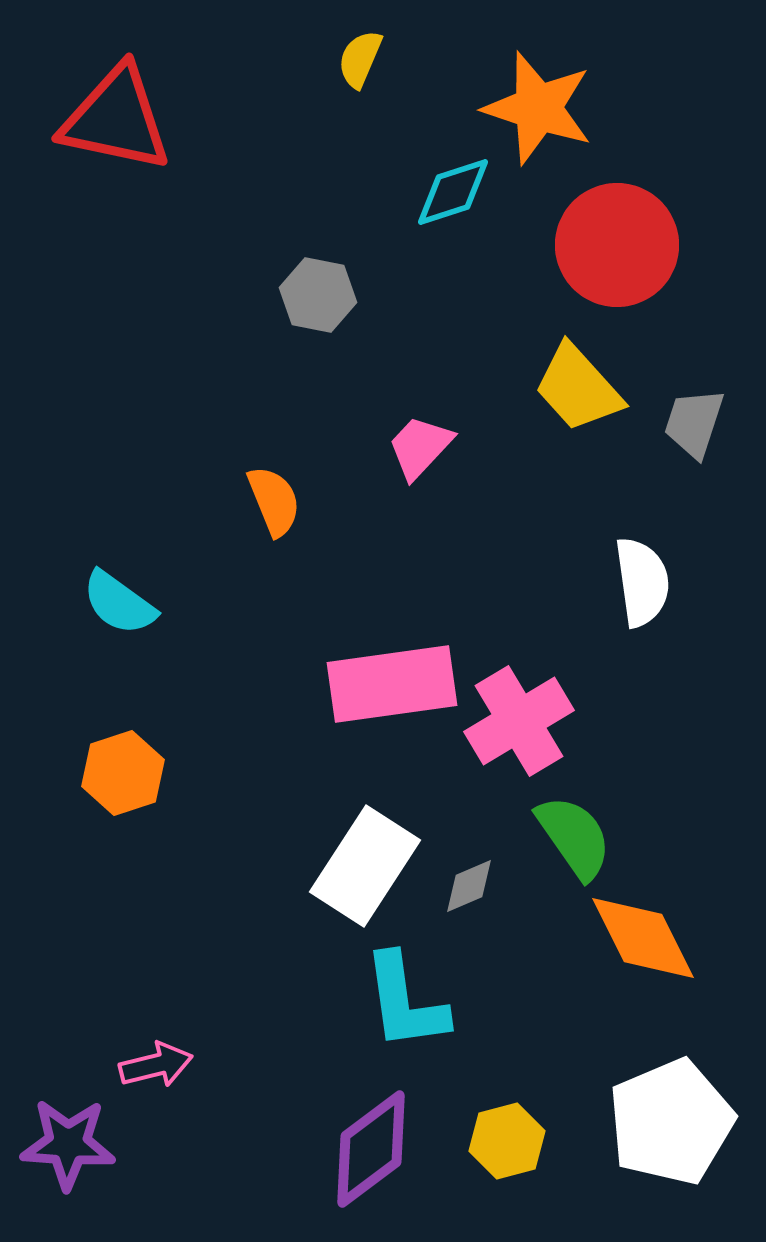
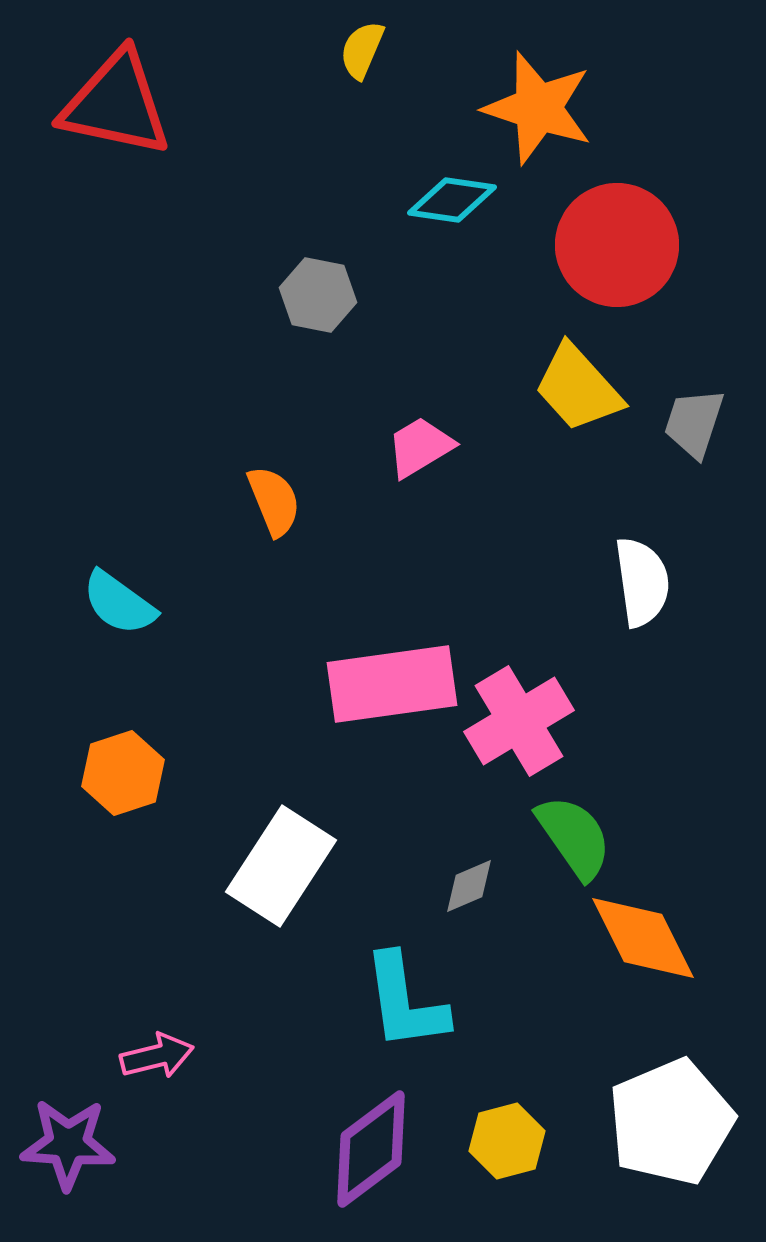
yellow semicircle: moved 2 px right, 9 px up
red triangle: moved 15 px up
cyan diamond: moved 1 px left, 8 px down; rotated 26 degrees clockwise
pink trapezoid: rotated 16 degrees clockwise
white rectangle: moved 84 px left
pink arrow: moved 1 px right, 9 px up
